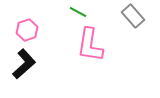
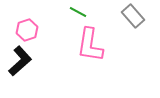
black L-shape: moved 4 px left, 3 px up
